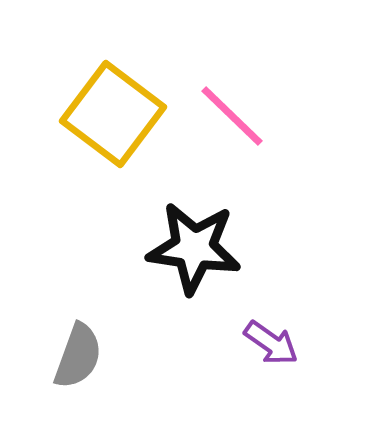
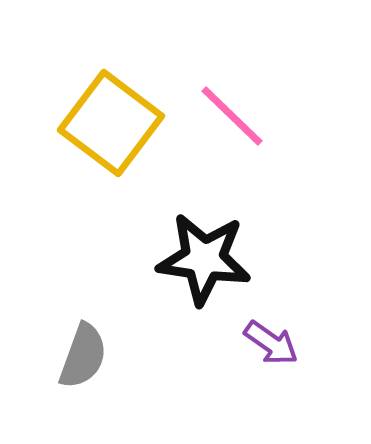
yellow square: moved 2 px left, 9 px down
black star: moved 10 px right, 11 px down
gray semicircle: moved 5 px right
